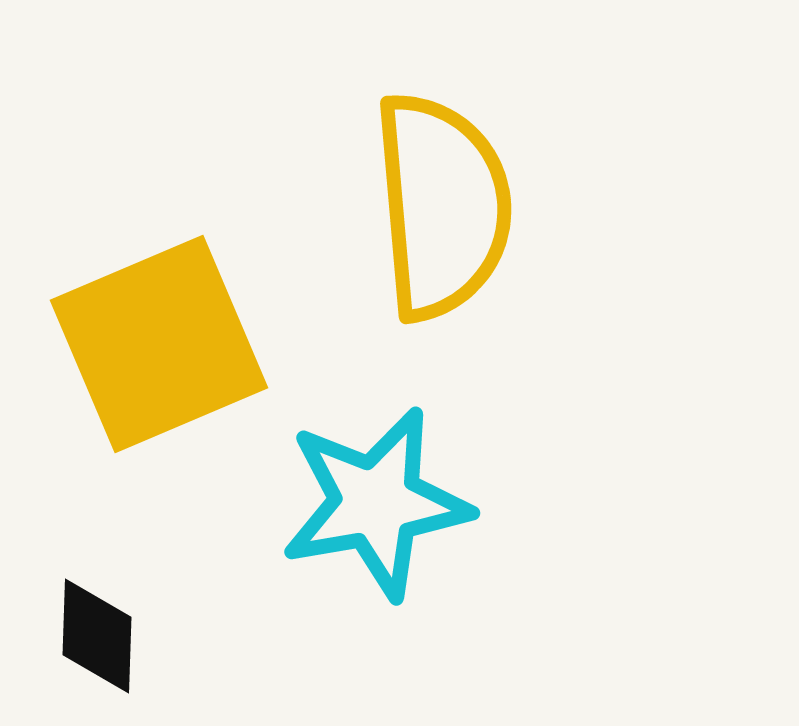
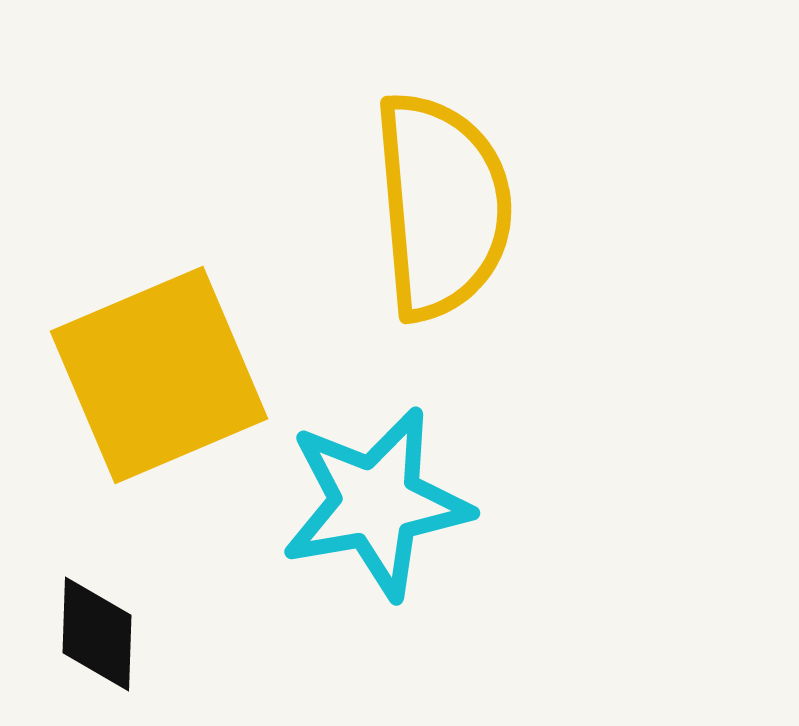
yellow square: moved 31 px down
black diamond: moved 2 px up
